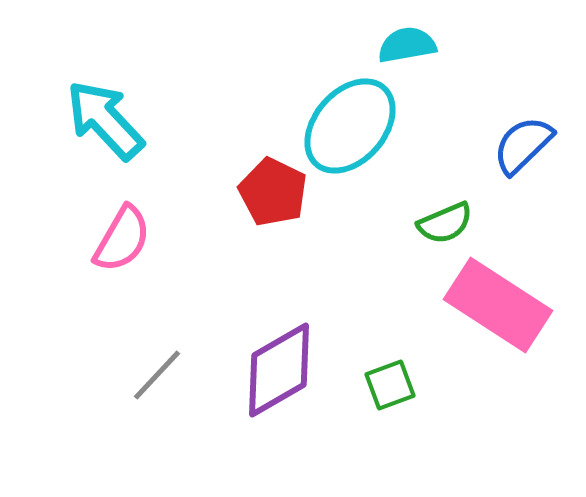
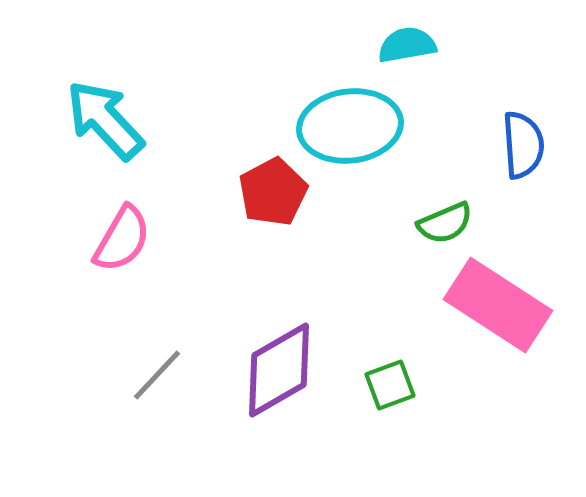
cyan ellipse: rotated 42 degrees clockwise
blue semicircle: rotated 130 degrees clockwise
red pentagon: rotated 18 degrees clockwise
